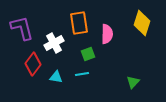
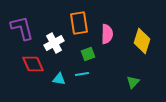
yellow diamond: moved 18 px down
red diamond: rotated 60 degrees counterclockwise
cyan triangle: moved 3 px right, 2 px down
